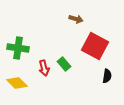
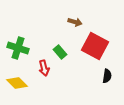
brown arrow: moved 1 px left, 3 px down
green cross: rotated 10 degrees clockwise
green rectangle: moved 4 px left, 12 px up
